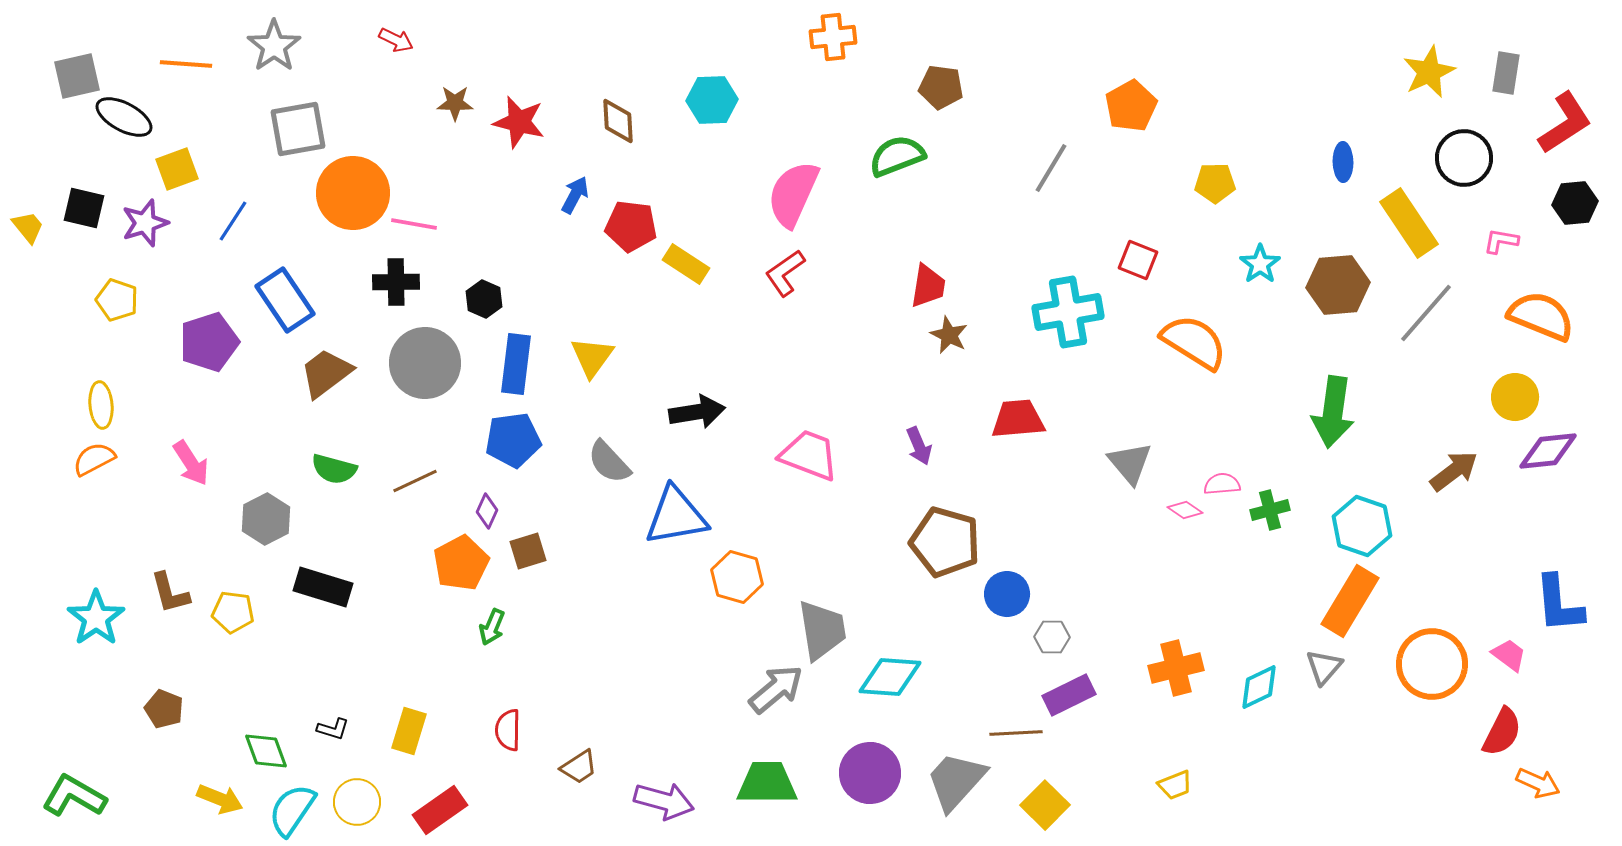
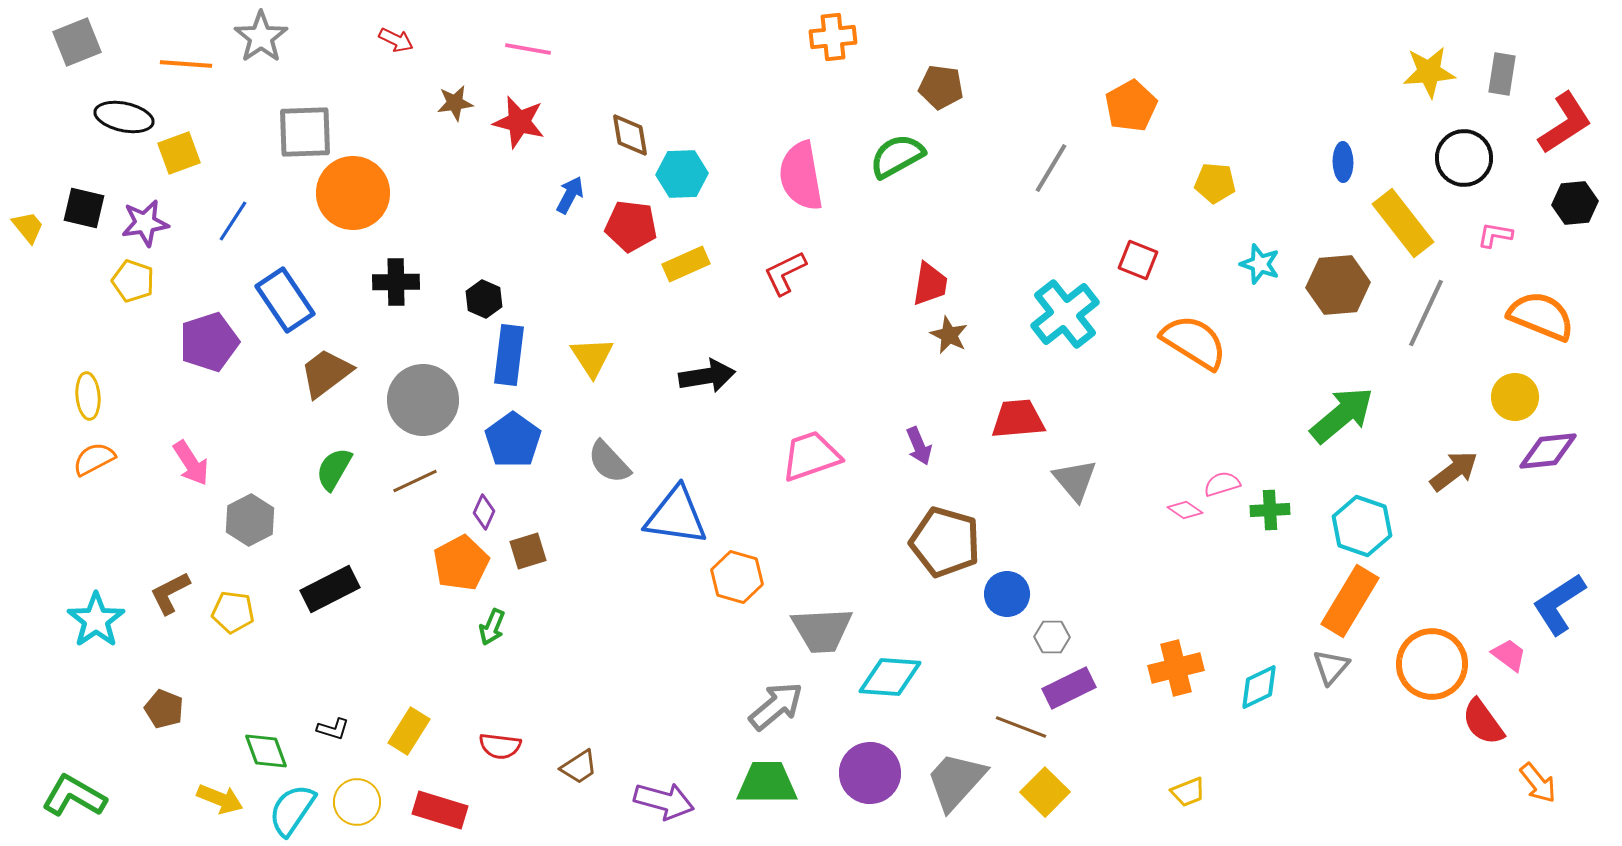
gray star at (274, 46): moved 13 px left, 9 px up
yellow star at (1429, 72): rotated 20 degrees clockwise
gray rectangle at (1506, 73): moved 4 px left, 1 px down
gray square at (77, 76): moved 34 px up; rotated 9 degrees counterclockwise
cyan hexagon at (712, 100): moved 30 px left, 74 px down
brown star at (455, 103): rotated 9 degrees counterclockwise
black ellipse at (124, 117): rotated 16 degrees counterclockwise
brown diamond at (618, 121): moved 12 px right, 14 px down; rotated 6 degrees counterclockwise
gray square at (298, 129): moved 7 px right, 3 px down; rotated 8 degrees clockwise
green semicircle at (897, 156): rotated 8 degrees counterclockwise
yellow square at (177, 169): moved 2 px right, 16 px up
yellow pentagon at (1215, 183): rotated 6 degrees clockwise
pink semicircle at (793, 194): moved 8 px right, 18 px up; rotated 34 degrees counterclockwise
blue arrow at (575, 195): moved 5 px left
purple star at (145, 223): rotated 9 degrees clockwise
yellow rectangle at (1409, 223): moved 6 px left; rotated 4 degrees counterclockwise
pink line at (414, 224): moved 114 px right, 175 px up
pink L-shape at (1501, 241): moved 6 px left, 6 px up
yellow rectangle at (686, 264): rotated 57 degrees counterclockwise
cyan star at (1260, 264): rotated 18 degrees counterclockwise
red L-shape at (785, 273): rotated 9 degrees clockwise
red trapezoid at (928, 286): moved 2 px right, 2 px up
yellow pentagon at (117, 300): moved 16 px right, 19 px up
cyan cross at (1068, 312): moved 3 px left, 2 px down; rotated 28 degrees counterclockwise
gray line at (1426, 313): rotated 16 degrees counterclockwise
yellow triangle at (592, 357): rotated 9 degrees counterclockwise
gray circle at (425, 363): moved 2 px left, 37 px down
blue rectangle at (516, 364): moved 7 px left, 9 px up
yellow ellipse at (101, 405): moved 13 px left, 9 px up
black arrow at (697, 412): moved 10 px right, 36 px up
green arrow at (1333, 412): moved 9 px right, 3 px down; rotated 138 degrees counterclockwise
blue pentagon at (513, 440): rotated 28 degrees counterclockwise
pink trapezoid at (809, 455): moved 2 px right, 1 px down; rotated 40 degrees counterclockwise
gray triangle at (1130, 463): moved 55 px left, 17 px down
green semicircle at (334, 469): rotated 105 degrees clockwise
pink semicircle at (1222, 484): rotated 12 degrees counterclockwise
green cross at (1270, 510): rotated 12 degrees clockwise
purple diamond at (487, 511): moved 3 px left, 1 px down
blue triangle at (676, 516): rotated 18 degrees clockwise
gray hexagon at (266, 519): moved 16 px left, 1 px down
black rectangle at (323, 587): moved 7 px right, 2 px down; rotated 44 degrees counterclockwise
brown L-shape at (170, 593): rotated 78 degrees clockwise
blue L-shape at (1559, 604): rotated 62 degrees clockwise
cyan star at (96, 618): moved 2 px down
gray trapezoid at (822, 630): rotated 96 degrees clockwise
gray triangle at (1324, 667): moved 7 px right
gray arrow at (776, 689): moved 17 px down
purple rectangle at (1069, 695): moved 7 px up
red semicircle at (508, 730): moved 8 px left, 16 px down; rotated 84 degrees counterclockwise
yellow rectangle at (409, 731): rotated 15 degrees clockwise
red semicircle at (1502, 732): moved 19 px left, 10 px up; rotated 117 degrees clockwise
brown line at (1016, 733): moved 5 px right, 6 px up; rotated 24 degrees clockwise
orange arrow at (1538, 783): rotated 27 degrees clockwise
yellow trapezoid at (1175, 785): moved 13 px right, 7 px down
yellow square at (1045, 805): moved 13 px up
red rectangle at (440, 810): rotated 52 degrees clockwise
